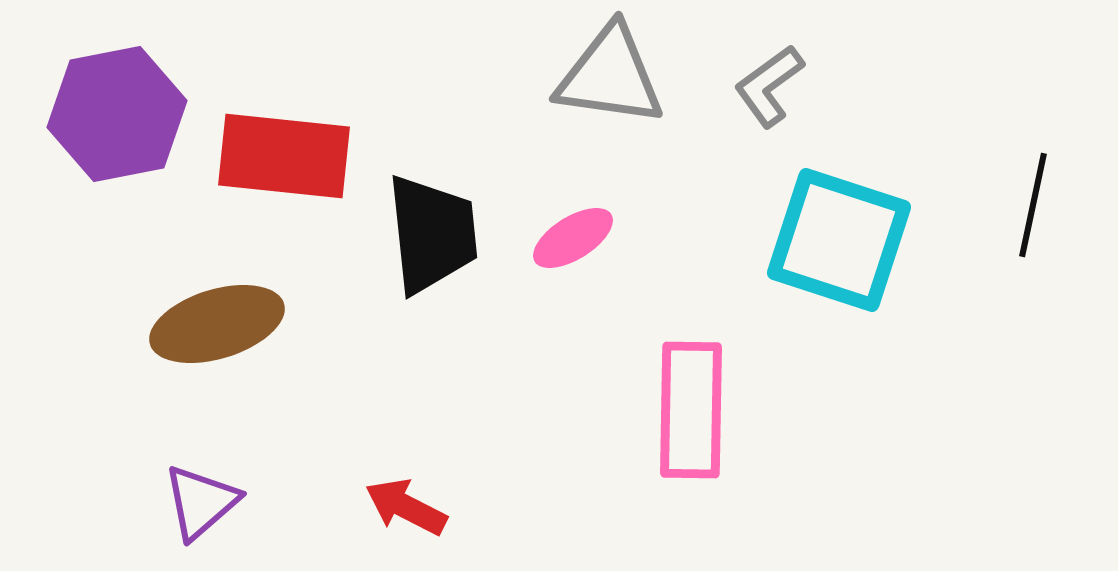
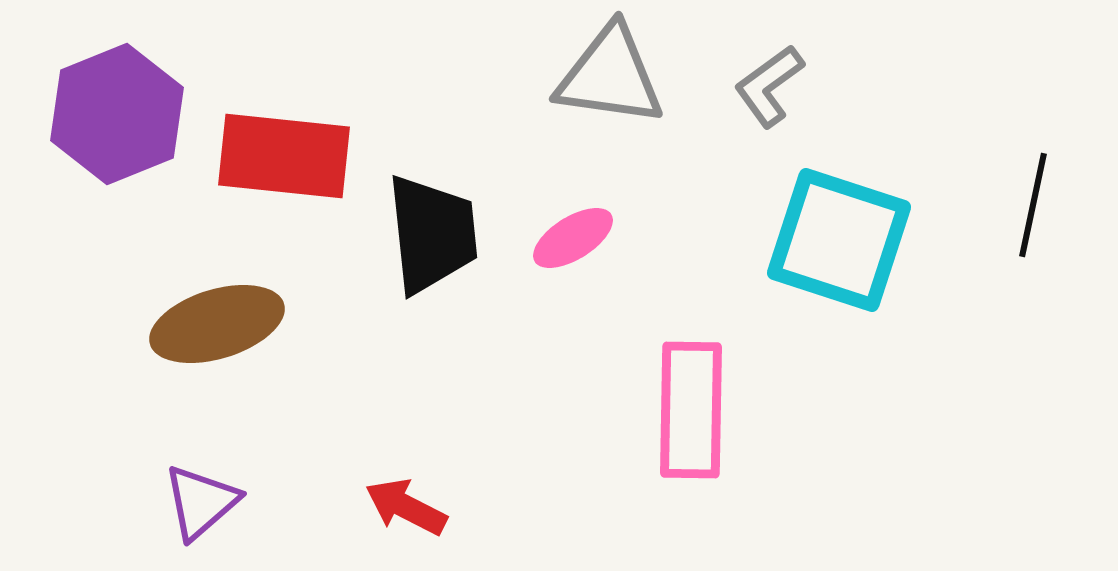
purple hexagon: rotated 11 degrees counterclockwise
